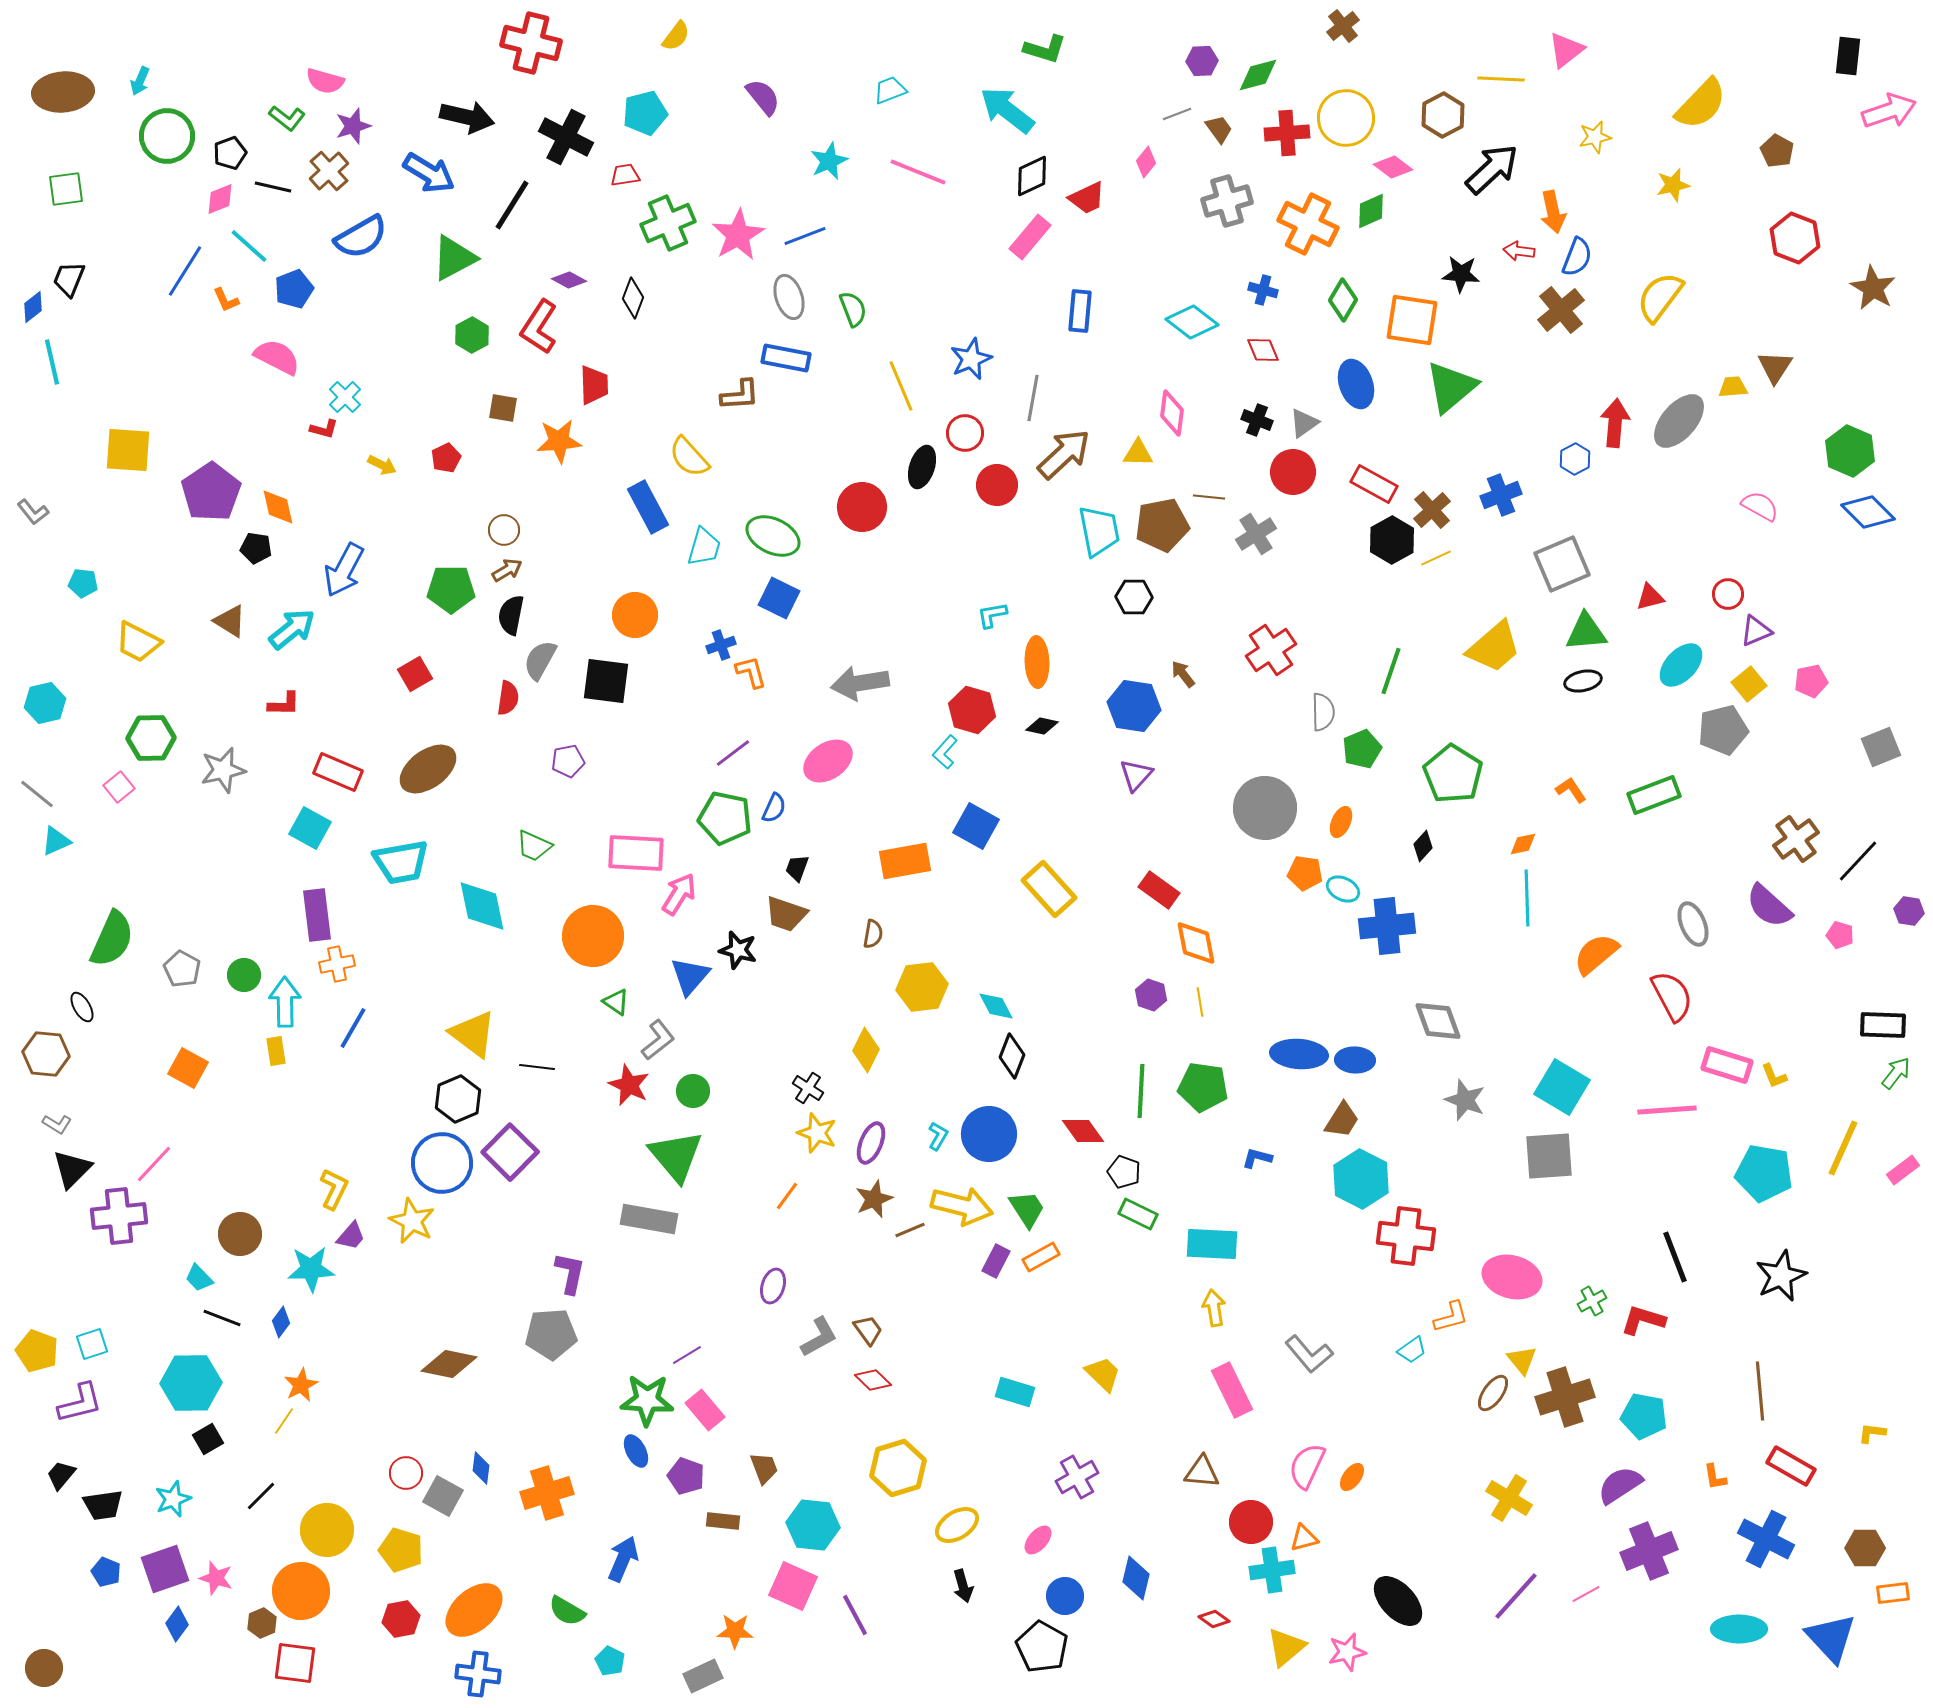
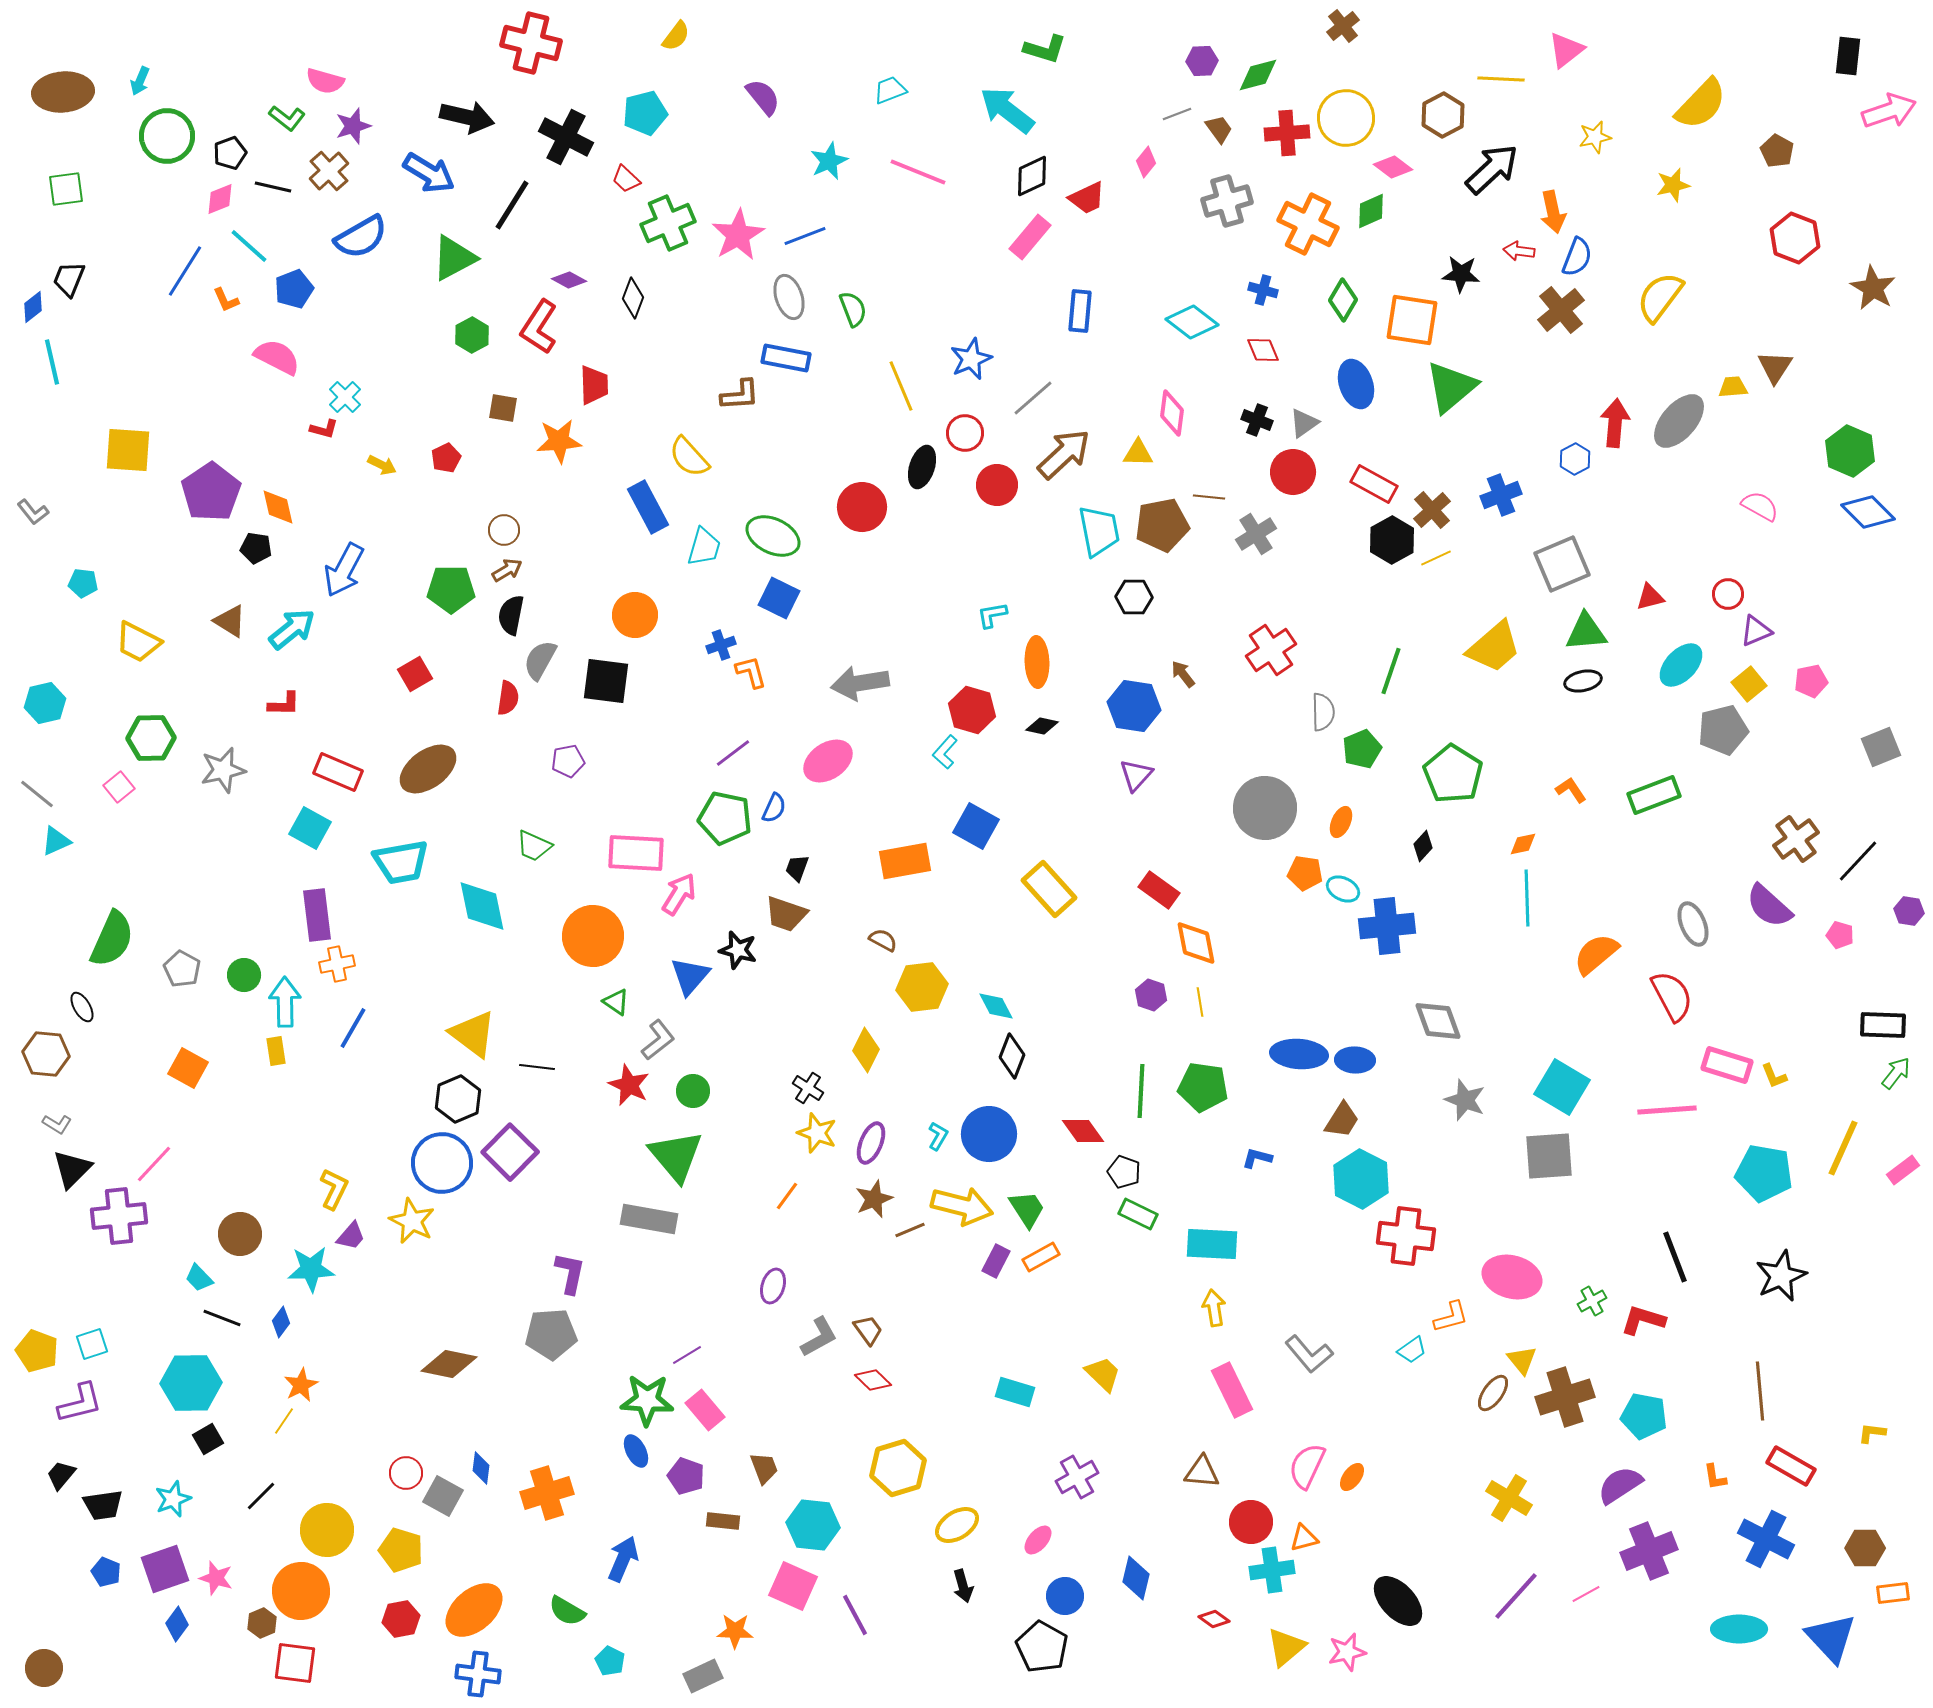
red trapezoid at (625, 175): moved 1 px right, 4 px down; rotated 128 degrees counterclockwise
gray line at (1033, 398): rotated 39 degrees clockwise
brown semicircle at (873, 934): moved 10 px right, 6 px down; rotated 72 degrees counterclockwise
